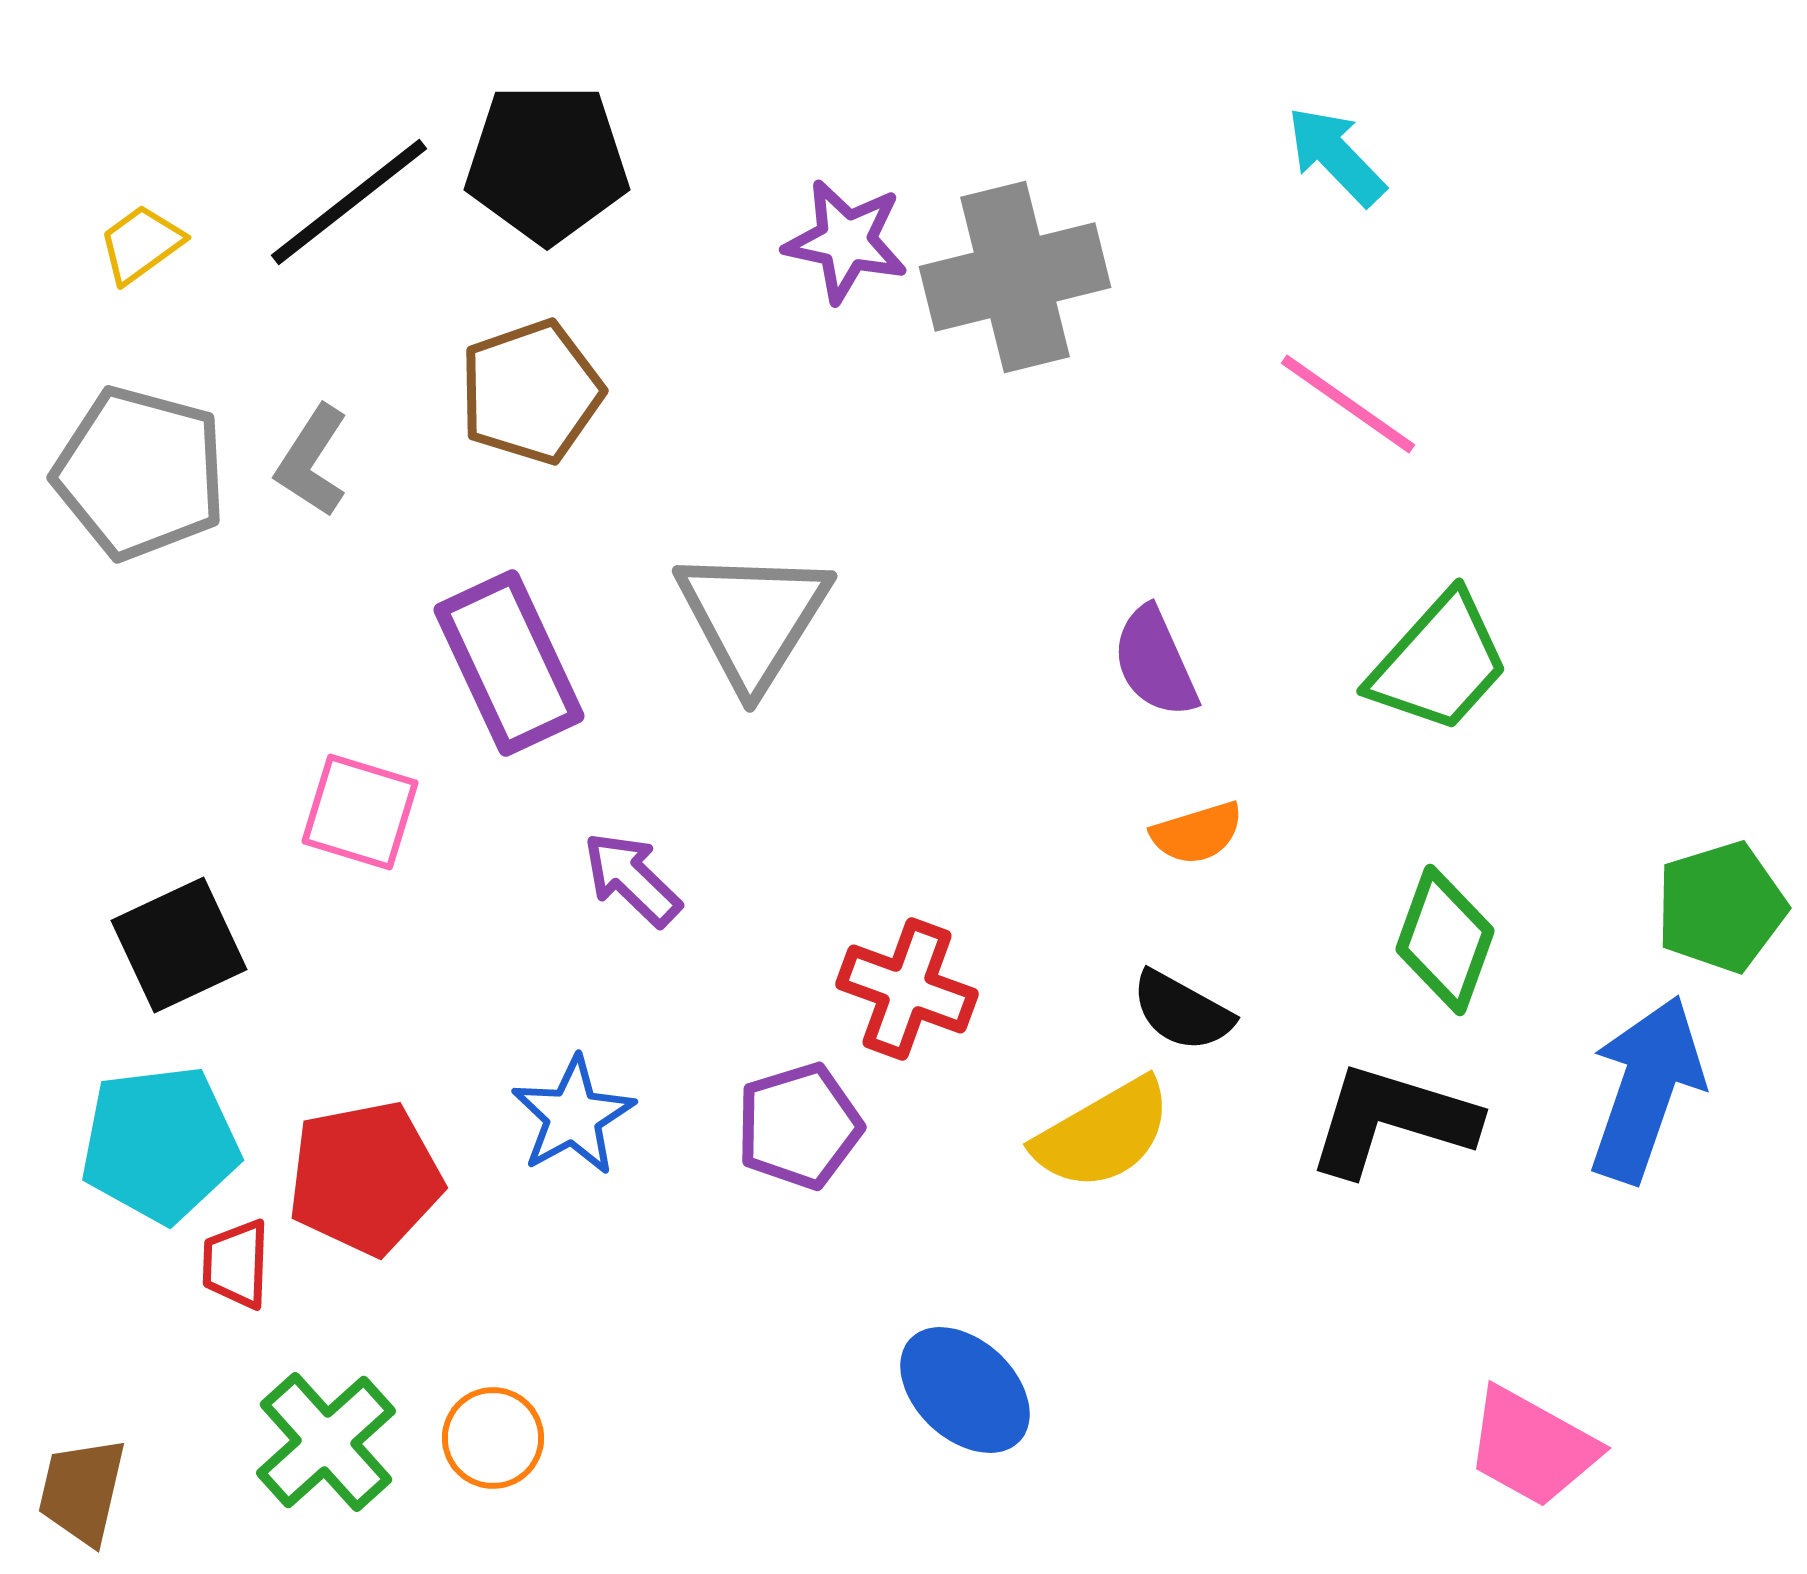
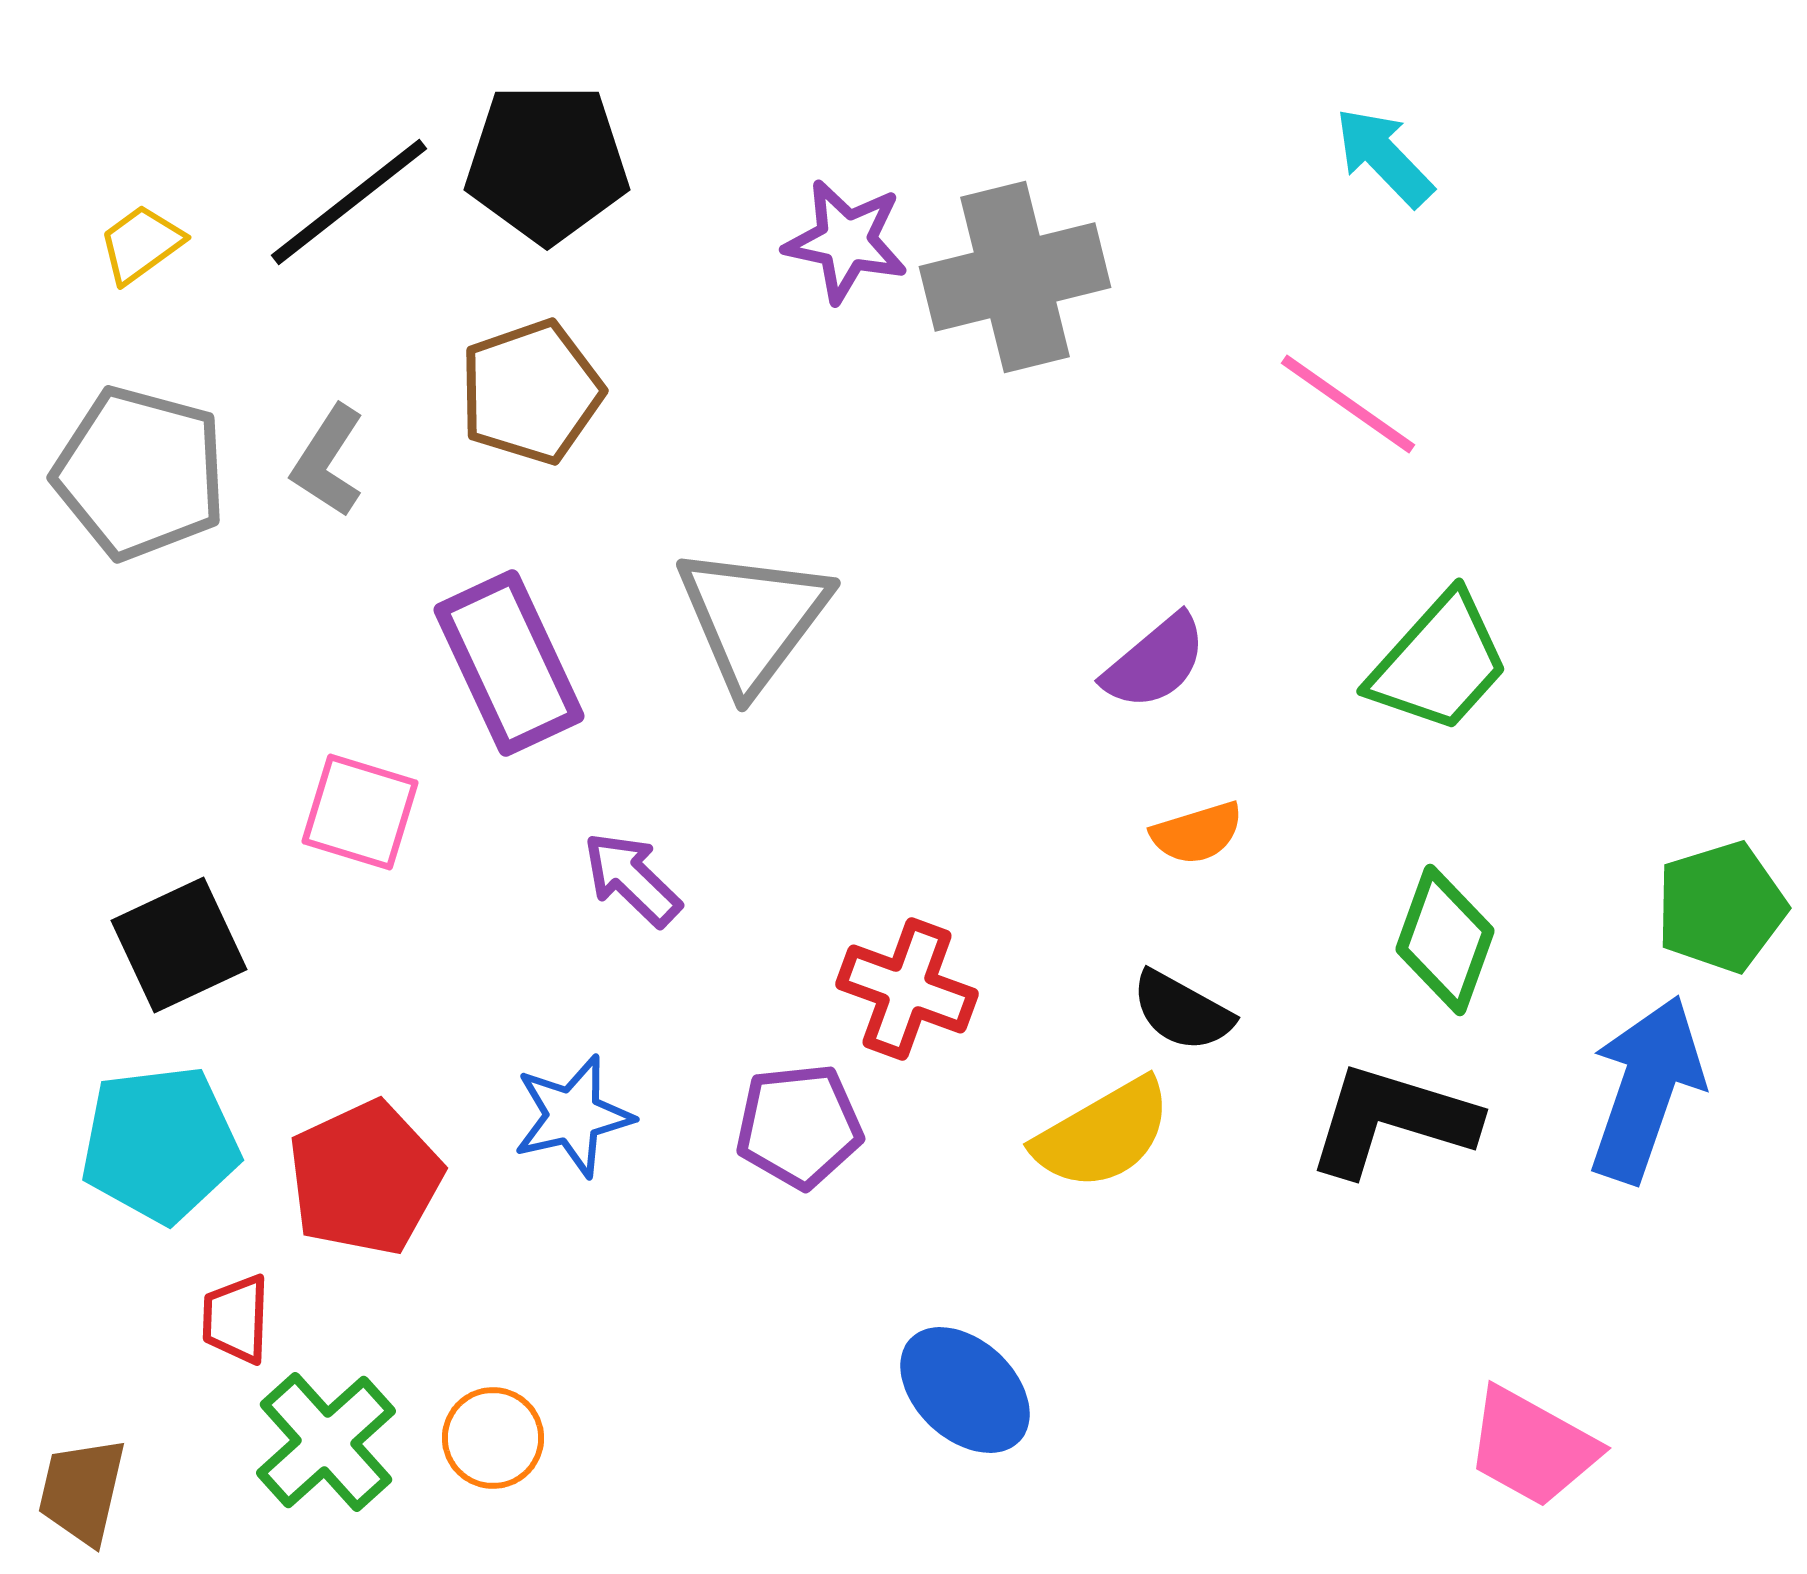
cyan arrow: moved 48 px right, 1 px down
gray L-shape: moved 16 px right
gray triangle: rotated 5 degrees clockwise
purple semicircle: rotated 106 degrees counterclockwise
blue star: rotated 16 degrees clockwise
purple pentagon: rotated 11 degrees clockwise
red pentagon: rotated 14 degrees counterclockwise
red trapezoid: moved 55 px down
